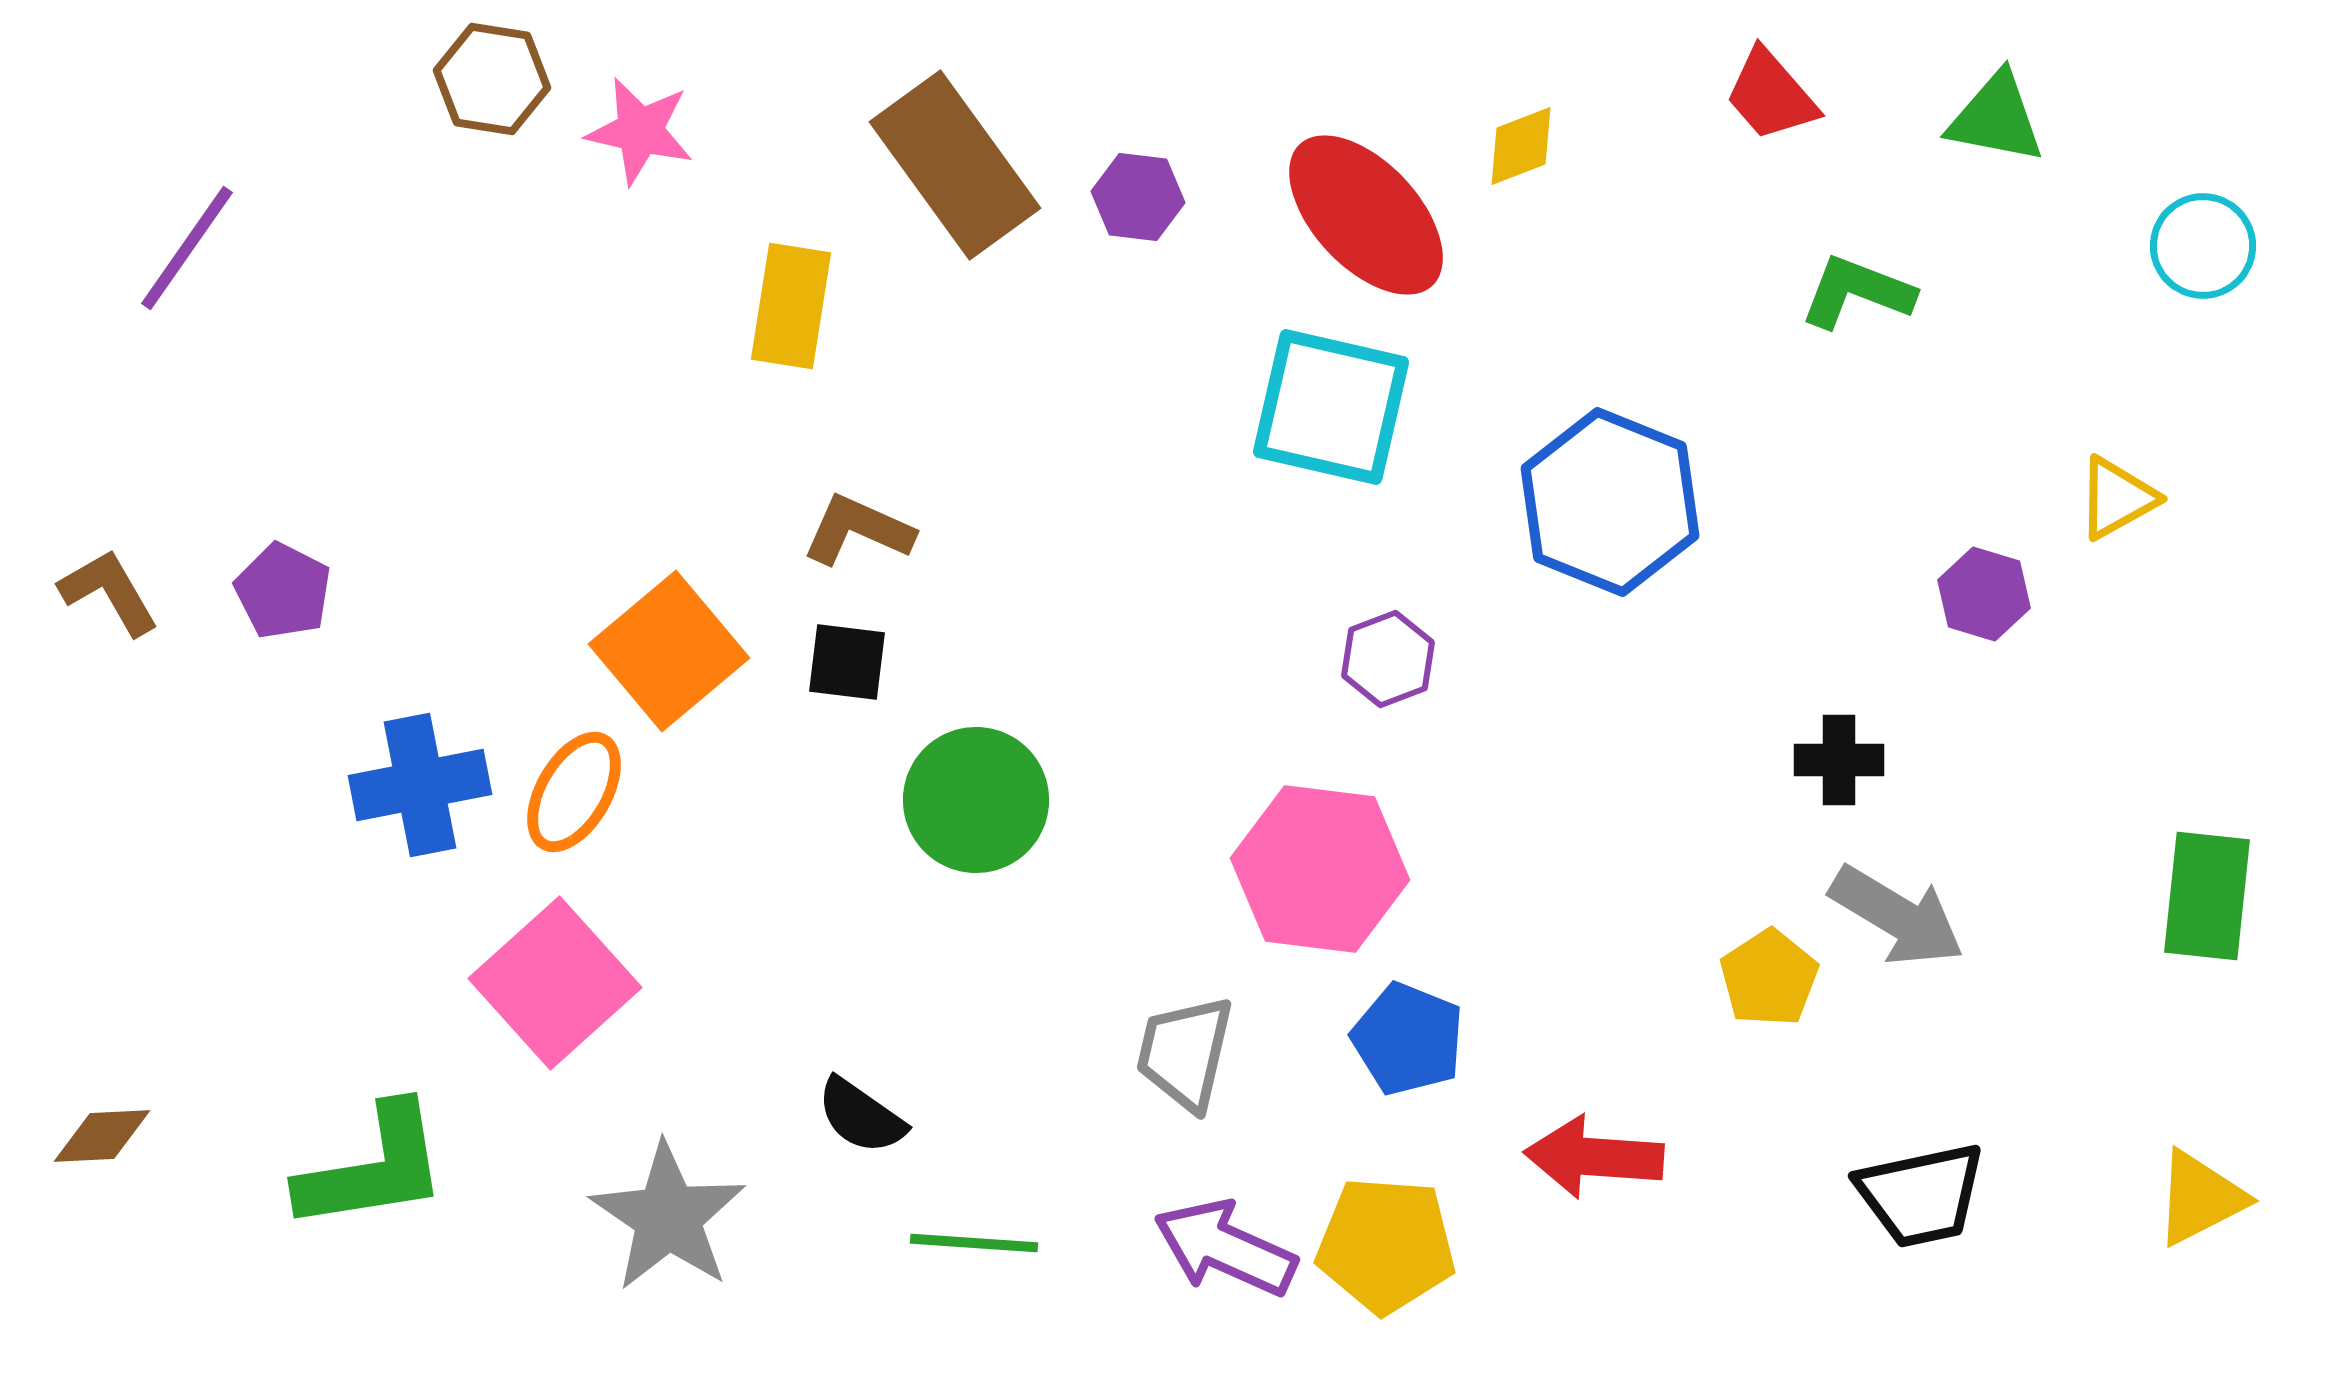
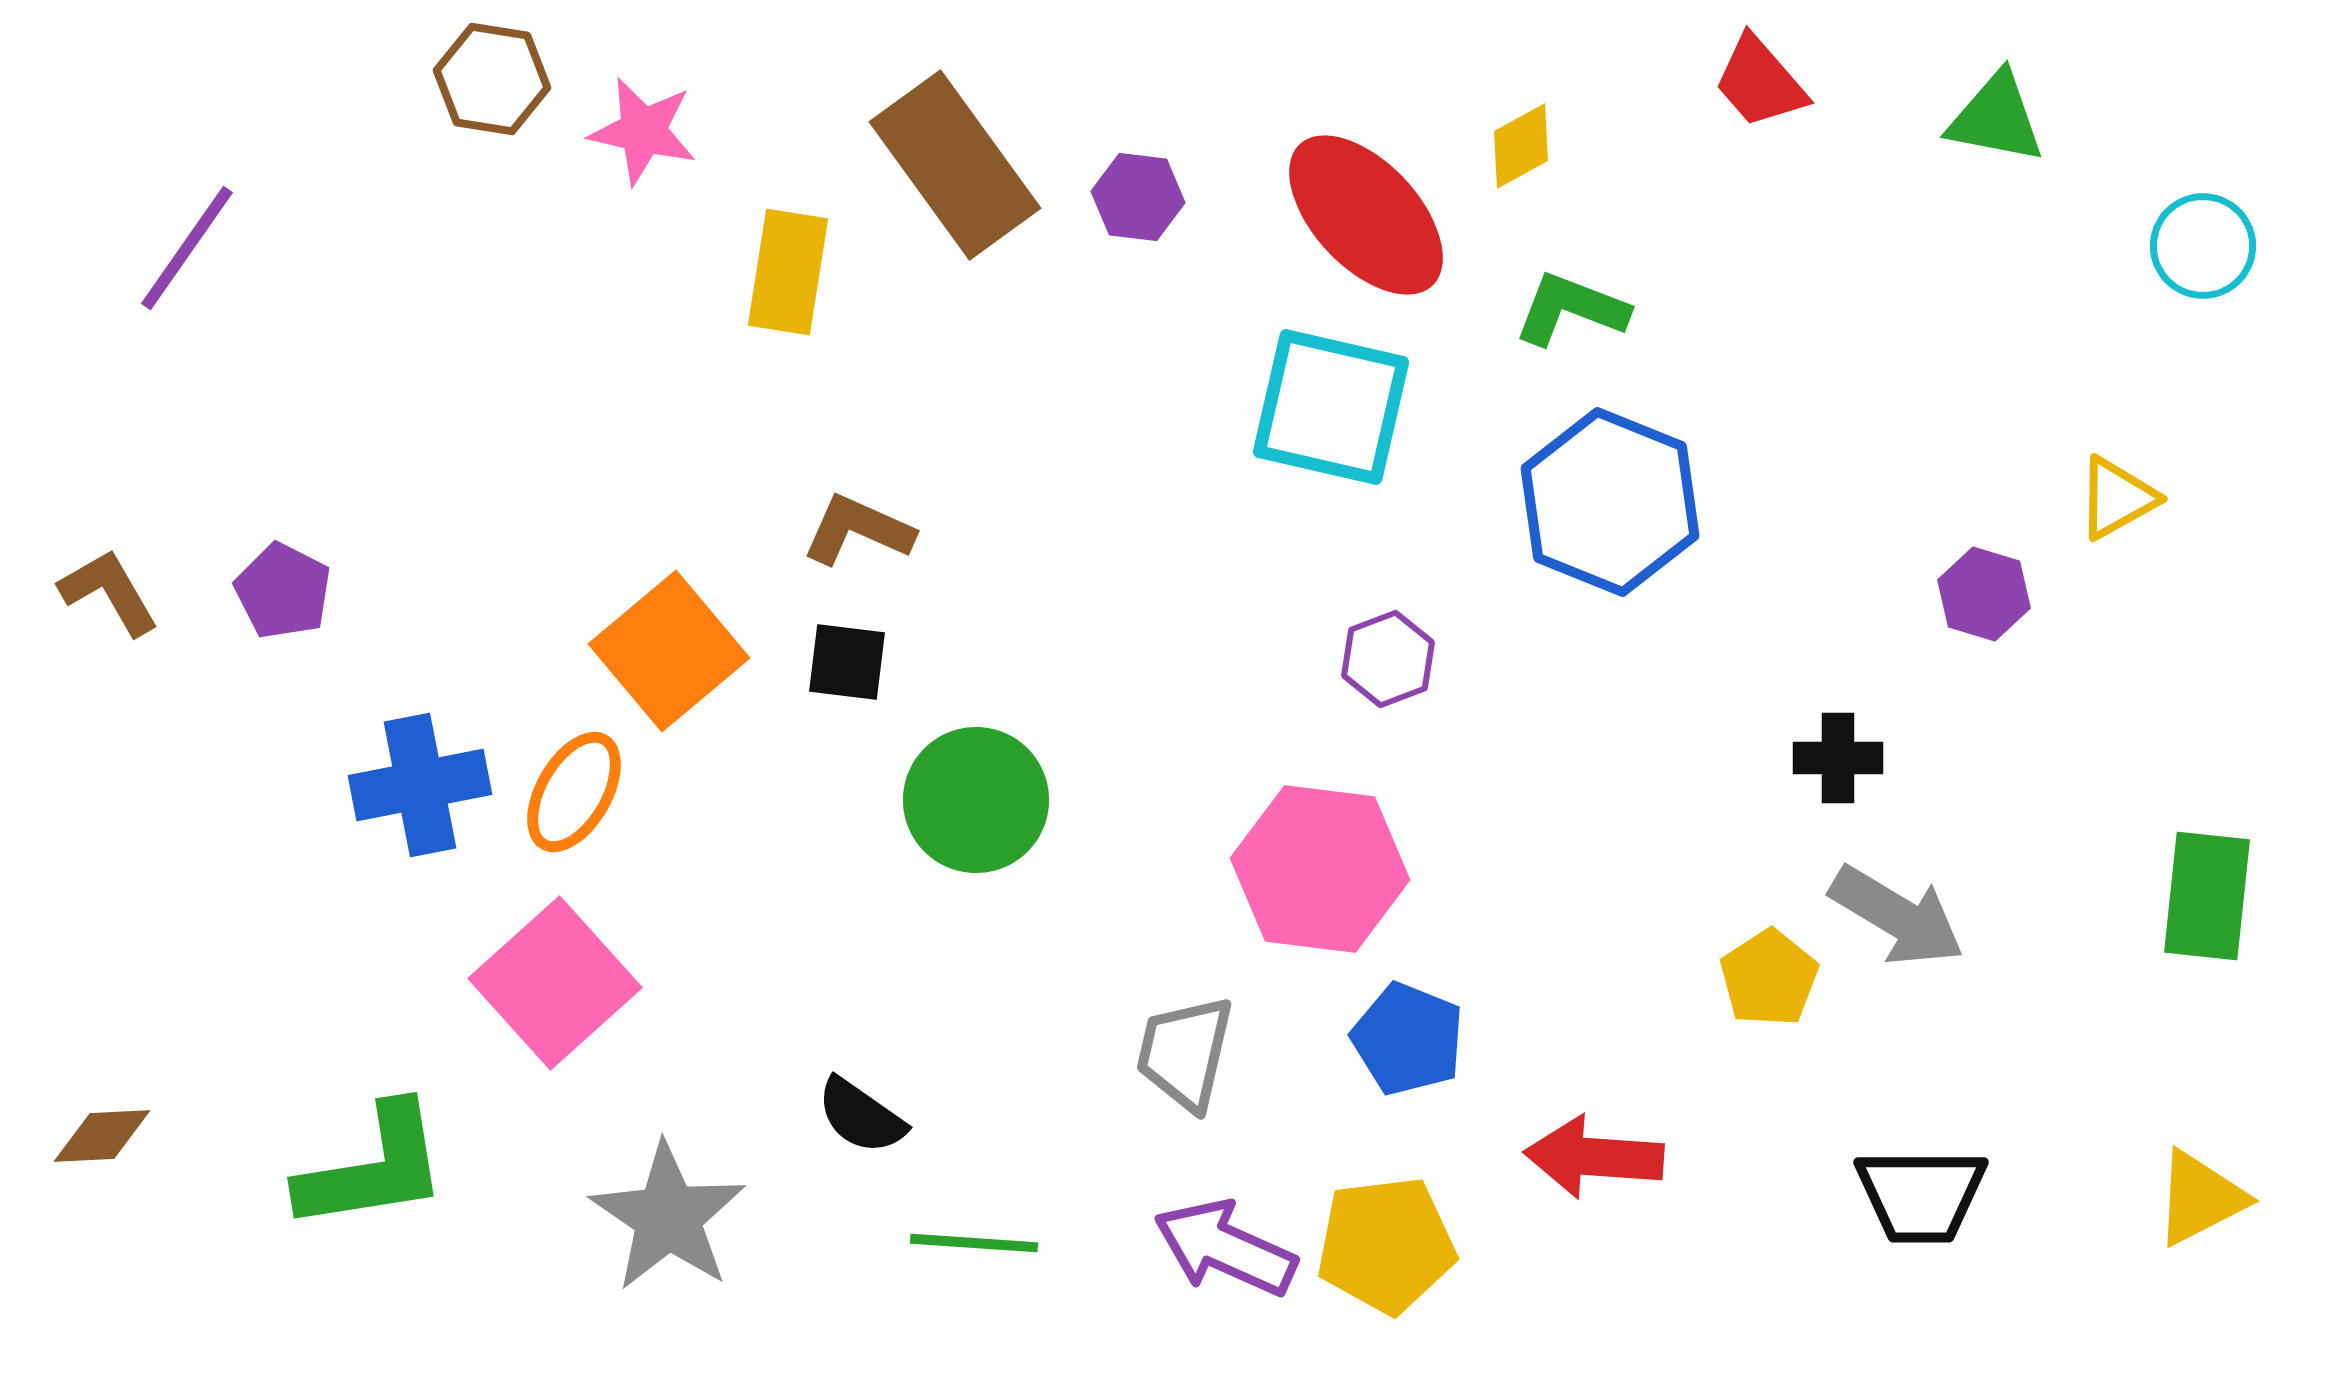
red trapezoid at (1771, 95): moved 11 px left, 13 px up
pink star at (640, 131): moved 3 px right
yellow diamond at (1521, 146): rotated 8 degrees counterclockwise
green L-shape at (1857, 292): moved 286 px left, 17 px down
yellow rectangle at (791, 306): moved 3 px left, 34 px up
black cross at (1839, 760): moved 1 px left, 2 px up
black trapezoid at (1921, 1195): rotated 12 degrees clockwise
yellow pentagon at (1386, 1245): rotated 11 degrees counterclockwise
